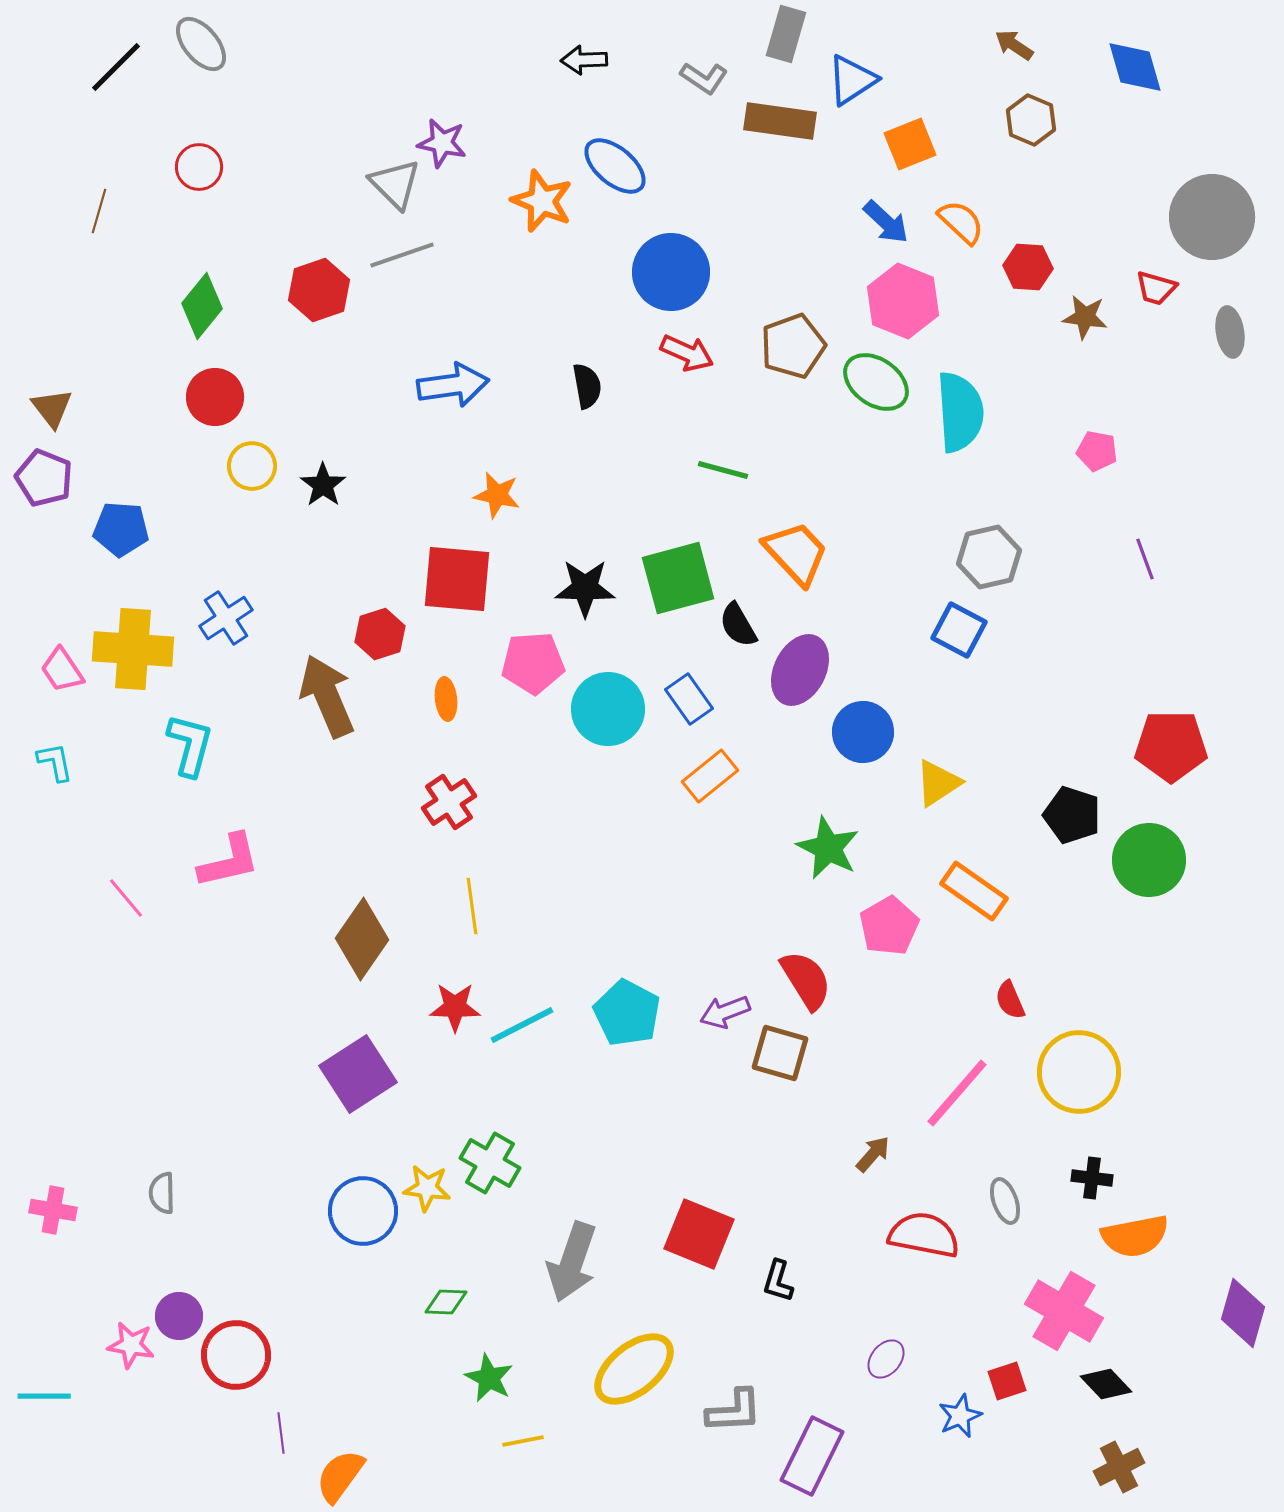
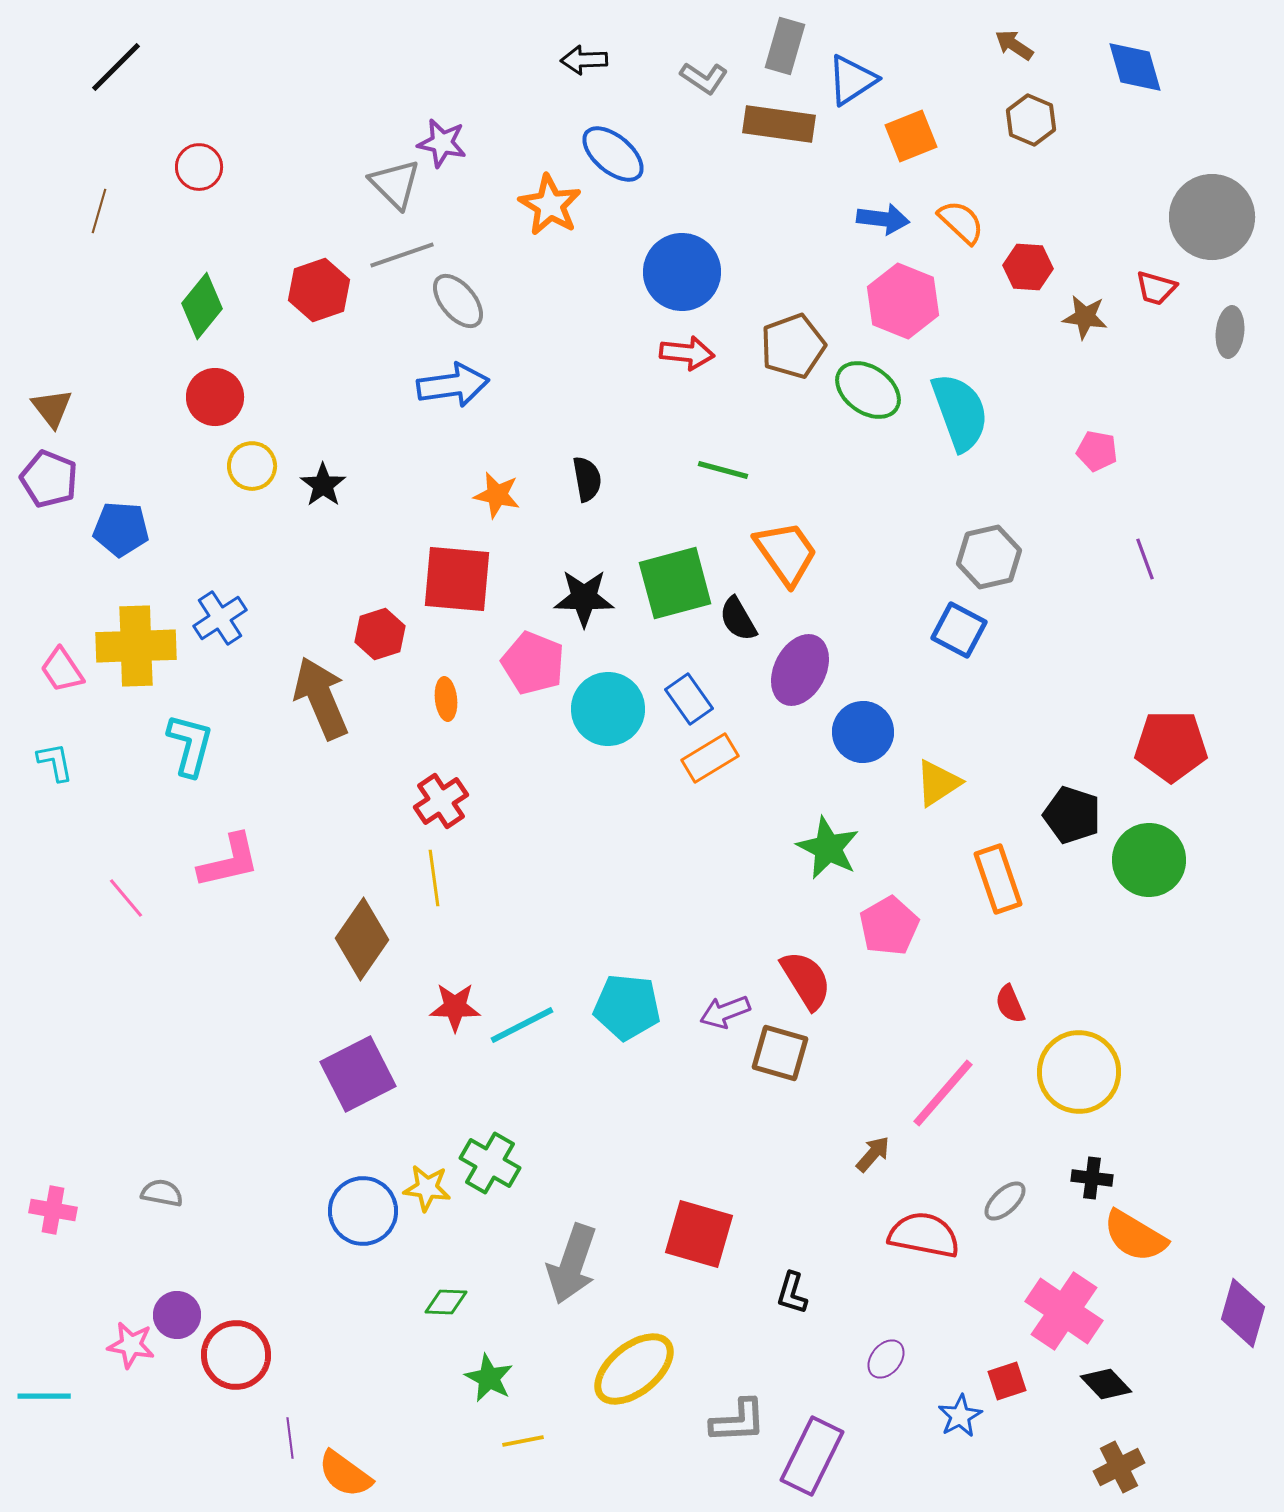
gray rectangle at (786, 34): moved 1 px left, 12 px down
gray ellipse at (201, 44): moved 257 px right, 257 px down
brown rectangle at (780, 121): moved 1 px left, 3 px down
orange square at (910, 144): moved 1 px right, 8 px up
blue ellipse at (615, 166): moved 2 px left, 12 px up
orange star at (542, 201): moved 8 px right, 4 px down; rotated 8 degrees clockwise
blue arrow at (886, 222): moved 3 px left, 3 px up; rotated 36 degrees counterclockwise
blue circle at (671, 272): moved 11 px right
gray ellipse at (1230, 332): rotated 15 degrees clockwise
red arrow at (687, 353): rotated 18 degrees counterclockwise
green ellipse at (876, 382): moved 8 px left, 8 px down
black semicircle at (587, 386): moved 93 px down
cyan semicircle at (960, 412): rotated 16 degrees counterclockwise
purple pentagon at (44, 478): moved 5 px right, 1 px down
orange trapezoid at (796, 553): moved 10 px left; rotated 8 degrees clockwise
green square at (678, 578): moved 3 px left, 5 px down
black star at (585, 588): moved 1 px left, 10 px down
blue cross at (226, 618): moved 6 px left
black semicircle at (738, 625): moved 6 px up
yellow cross at (133, 649): moved 3 px right, 3 px up; rotated 6 degrees counterclockwise
pink pentagon at (533, 663): rotated 26 degrees clockwise
brown arrow at (327, 696): moved 6 px left, 2 px down
orange rectangle at (710, 776): moved 18 px up; rotated 8 degrees clockwise
red cross at (449, 802): moved 8 px left, 1 px up
orange rectangle at (974, 891): moved 24 px right, 12 px up; rotated 36 degrees clockwise
yellow line at (472, 906): moved 38 px left, 28 px up
red semicircle at (1010, 1000): moved 4 px down
cyan pentagon at (627, 1013): moved 6 px up; rotated 22 degrees counterclockwise
purple square at (358, 1074): rotated 6 degrees clockwise
pink line at (957, 1093): moved 14 px left
gray semicircle at (162, 1193): rotated 102 degrees clockwise
gray ellipse at (1005, 1201): rotated 66 degrees clockwise
red square at (699, 1234): rotated 6 degrees counterclockwise
orange semicircle at (1135, 1236): rotated 42 degrees clockwise
gray arrow at (572, 1262): moved 2 px down
black L-shape at (778, 1281): moved 14 px right, 12 px down
pink cross at (1064, 1311): rotated 4 degrees clockwise
purple circle at (179, 1316): moved 2 px left, 1 px up
gray L-shape at (734, 1411): moved 4 px right, 10 px down
blue star at (960, 1416): rotated 6 degrees counterclockwise
purple line at (281, 1433): moved 9 px right, 5 px down
orange semicircle at (340, 1476): moved 5 px right, 2 px up; rotated 90 degrees counterclockwise
